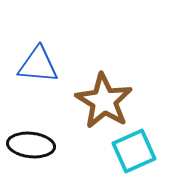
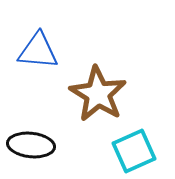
blue triangle: moved 14 px up
brown star: moved 6 px left, 7 px up
